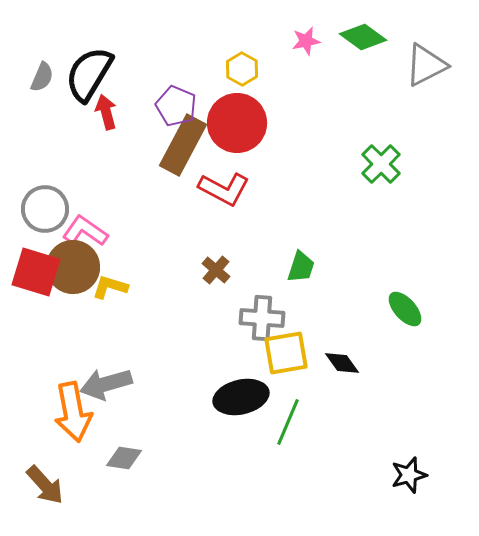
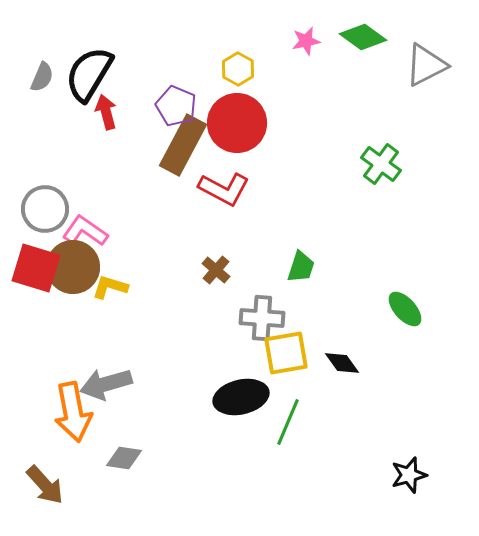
yellow hexagon: moved 4 px left
green cross: rotated 9 degrees counterclockwise
red square: moved 4 px up
